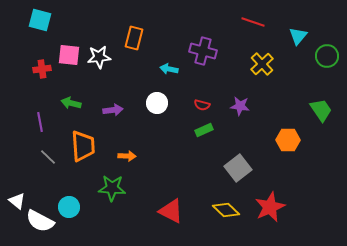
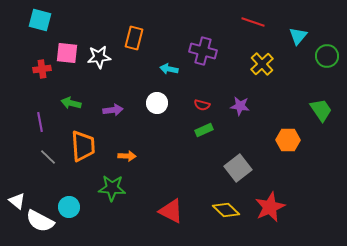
pink square: moved 2 px left, 2 px up
